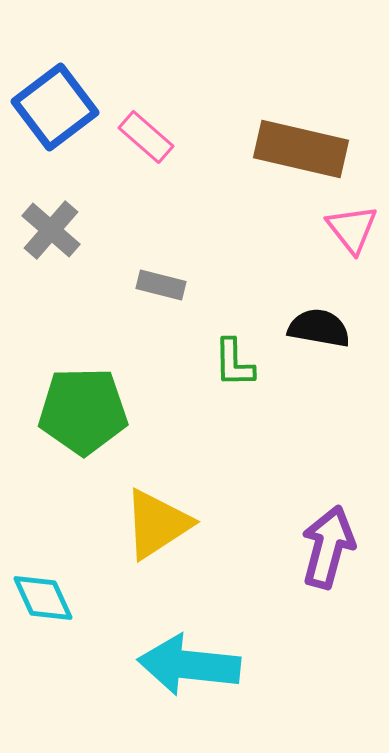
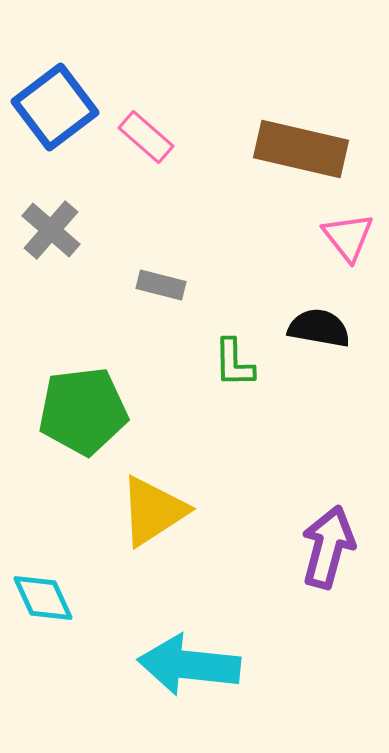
pink triangle: moved 4 px left, 8 px down
green pentagon: rotated 6 degrees counterclockwise
yellow triangle: moved 4 px left, 13 px up
